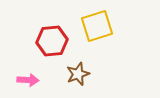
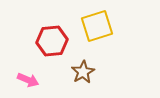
brown star: moved 5 px right, 2 px up; rotated 10 degrees counterclockwise
pink arrow: rotated 20 degrees clockwise
